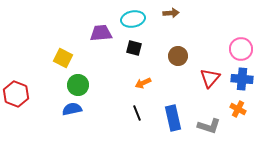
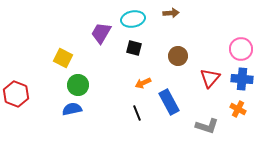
purple trapezoid: rotated 55 degrees counterclockwise
blue rectangle: moved 4 px left, 16 px up; rotated 15 degrees counterclockwise
gray L-shape: moved 2 px left
